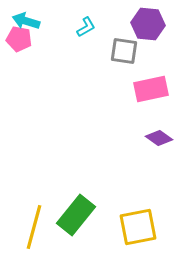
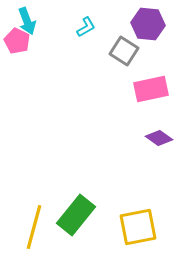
cyan arrow: moved 1 px right; rotated 128 degrees counterclockwise
pink pentagon: moved 2 px left, 2 px down; rotated 15 degrees clockwise
gray square: rotated 24 degrees clockwise
